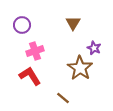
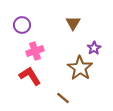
purple star: rotated 16 degrees clockwise
